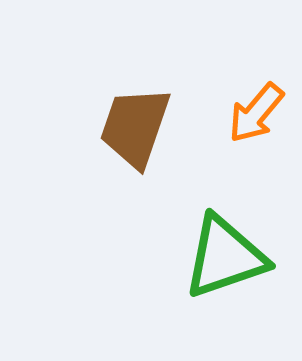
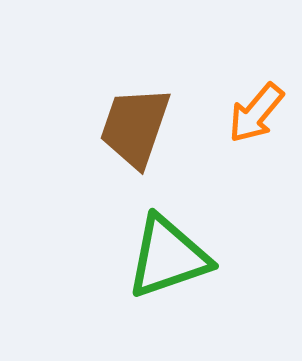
green triangle: moved 57 px left
